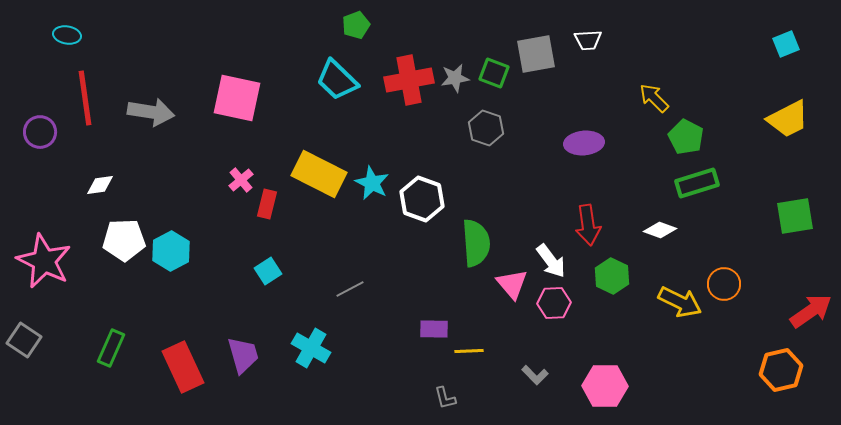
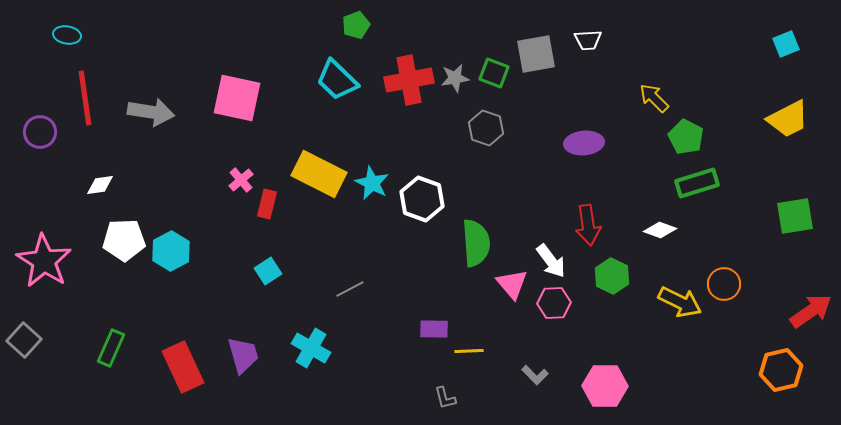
pink star at (44, 261): rotated 6 degrees clockwise
gray square at (24, 340): rotated 8 degrees clockwise
